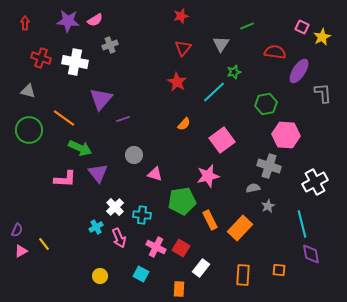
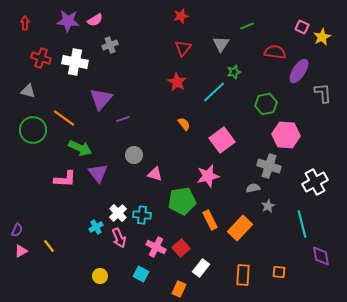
orange semicircle at (184, 124): rotated 80 degrees counterclockwise
green circle at (29, 130): moved 4 px right
white cross at (115, 207): moved 3 px right, 6 px down
yellow line at (44, 244): moved 5 px right, 2 px down
red square at (181, 248): rotated 18 degrees clockwise
purple diamond at (311, 254): moved 10 px right, 2 px down
orange square at (279, 270): moved 2 px down
orange rectangle at (179, 289): rotated 21 degrees clockwise
